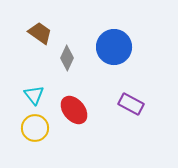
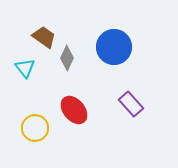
brown trapezoid: moved 4 px right, 4 px down
cyan triangle: moved 9 px left, 27 px up
purple rectangle: rotated 20 degrees clockwise
